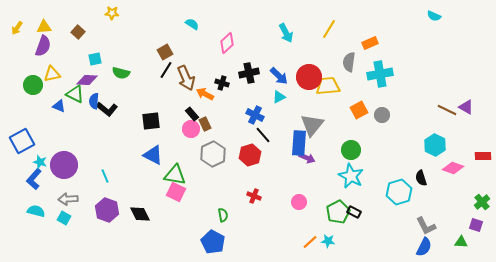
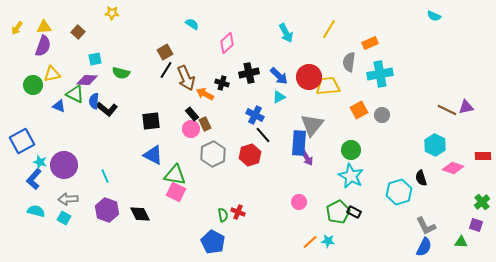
purple triangle at (466, 107): rotated 42 degrees counterclockwise
purple arrow at (307, 158): rotated 35 degrees clockwise
red cross at (254, 196): moved 16 px left, 16 px down
